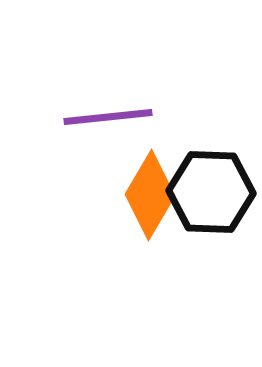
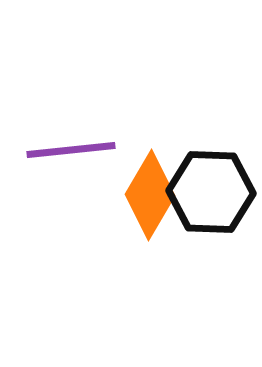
purple line: moved 37 px left, 33 px down
